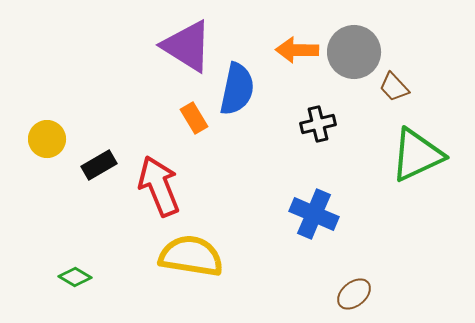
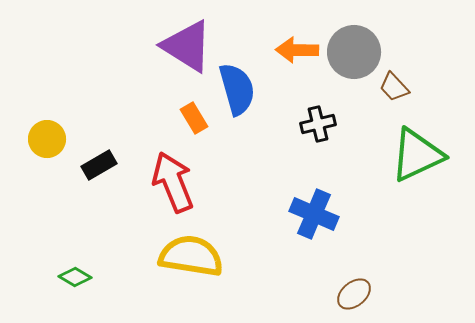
blue semicircle: rotated 28 degrees counterclockwise
red arrow: moved 14 px right, 4 px up
